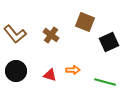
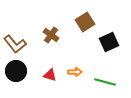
brown square: rotated 36 degrees clockwise
brown L-shape: moved 10 px down
orange arrow: moved 2 px right, 2 px down
